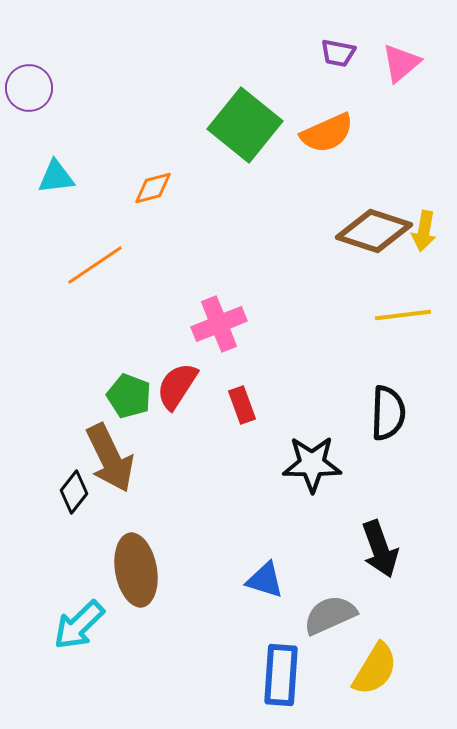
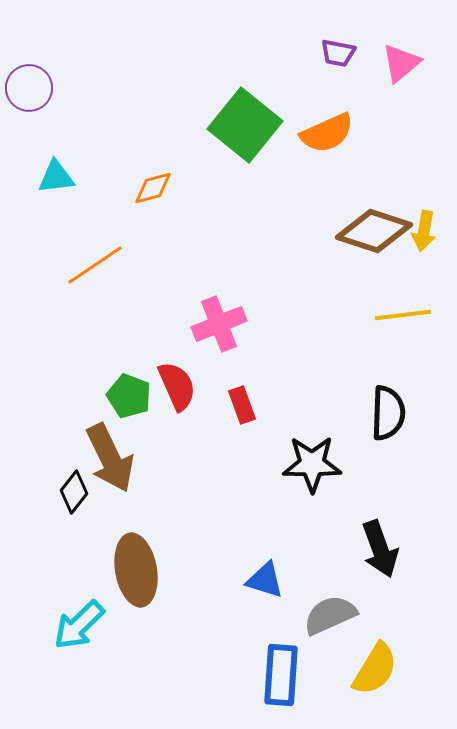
red semicircle: rotated 123 degrees clockwise
